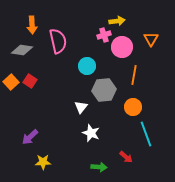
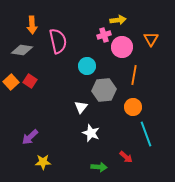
yellow arrow: moved 1 px right, 1 px up
